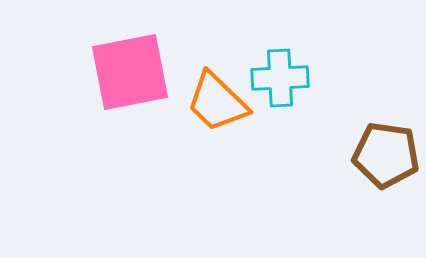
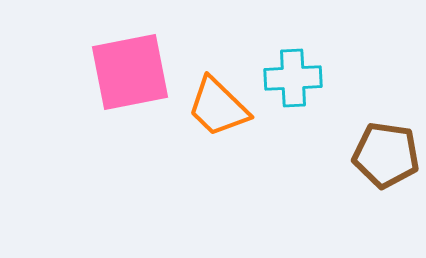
cyan cross: moved 13 px right
orange trapezoid: moved 1 px right, 5 px down
